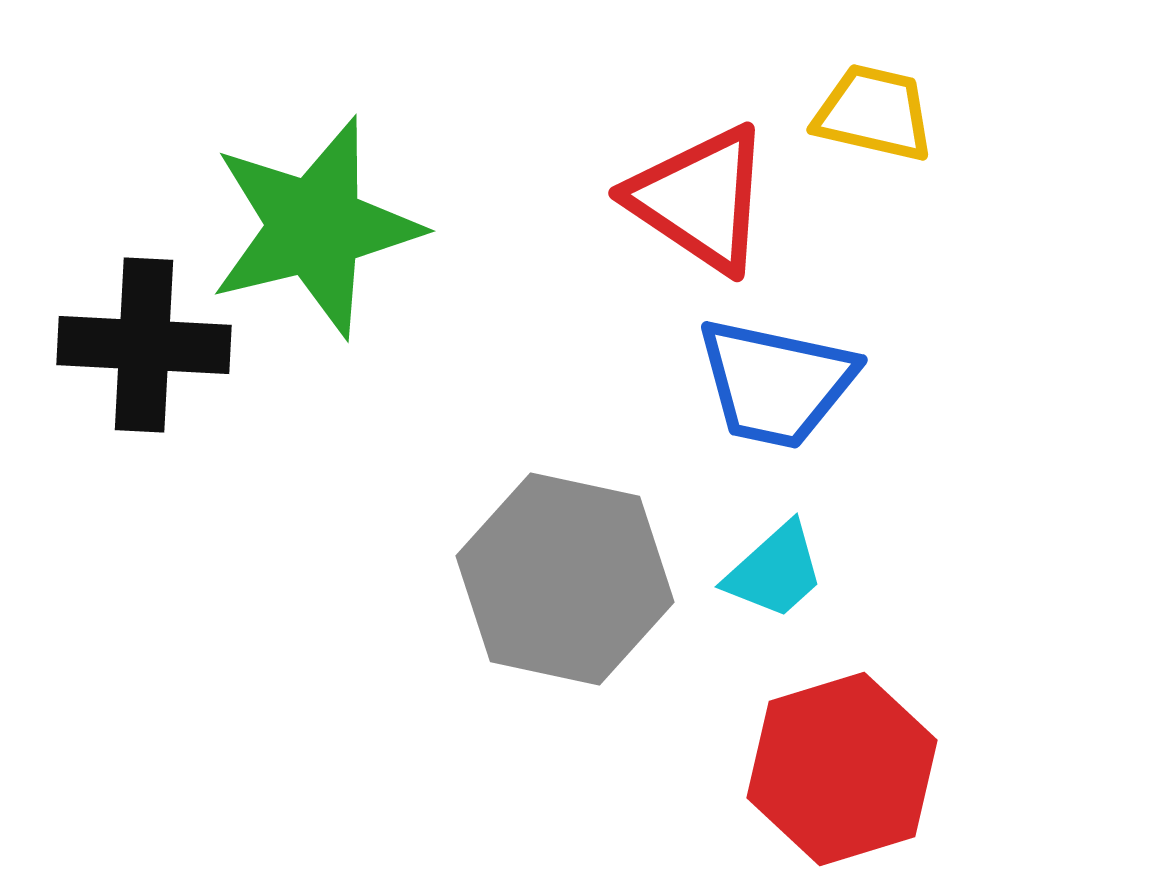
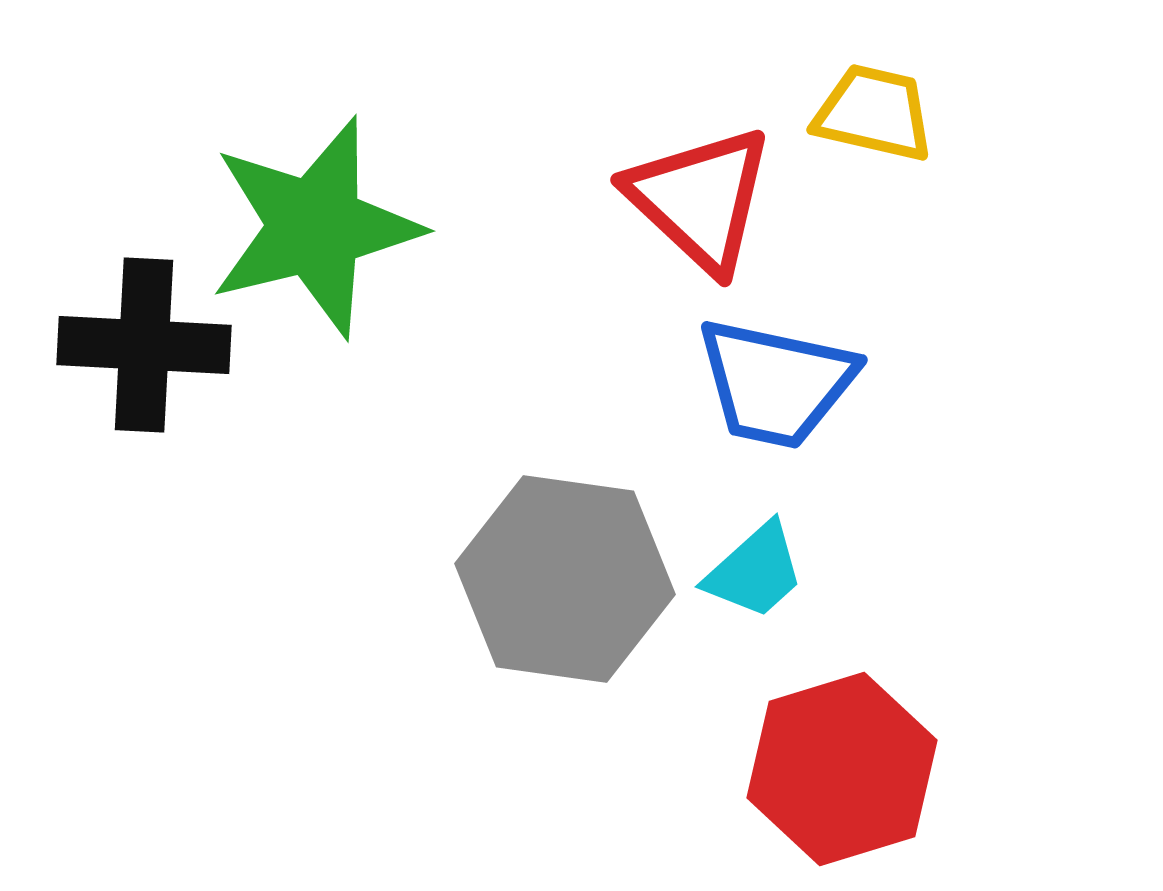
red triangle: rotated 9 degrees clockwise
cyan trapezoid: moved 20 px left
gray hexagon: rotated 4 degrees counterclockwise
